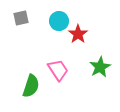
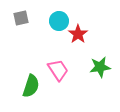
green star: rotated 20 degrees clockwise
